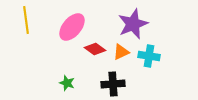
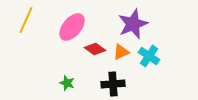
yellow line: rotated 32 degrees clockwise
cyan cross: rotated 25 degrees clockwise
